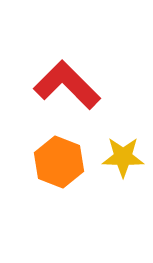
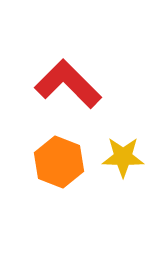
red L-shape: moved 1 px right, 1 px up
